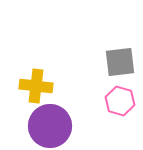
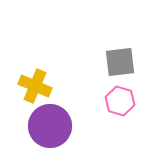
yellow cross: moved 1 px left; rotated 16 degrees clockwise
